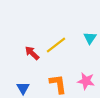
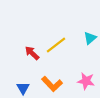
cyan triangle: rotated 16 degrees clockwise
orange L-shape: moved 6 px left; rotated 145 degrees clockwise
